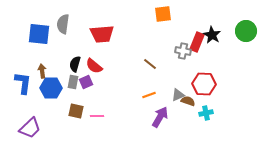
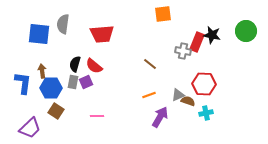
black star: rotated 18 degrees counterclockwise
brown square: moved 20 px left; rotated 21 degrees clockwise
